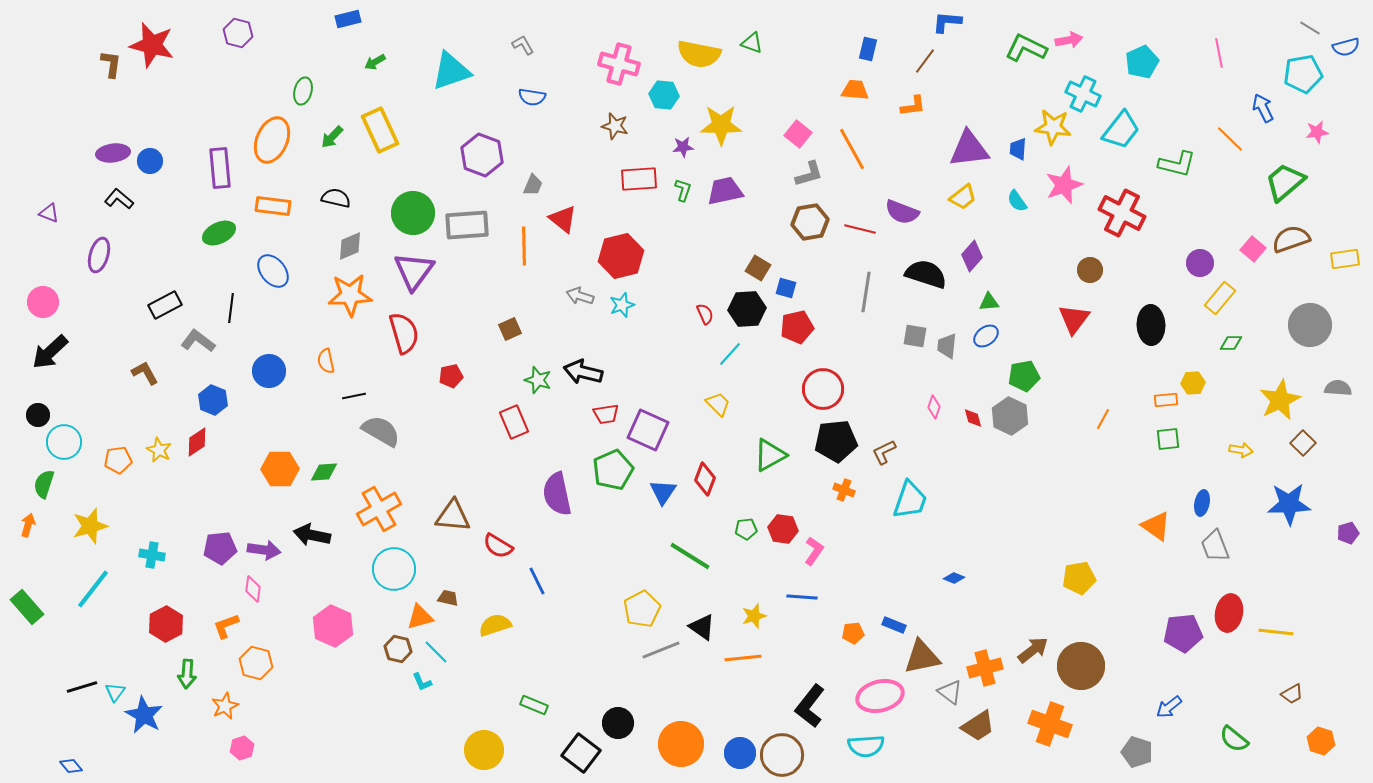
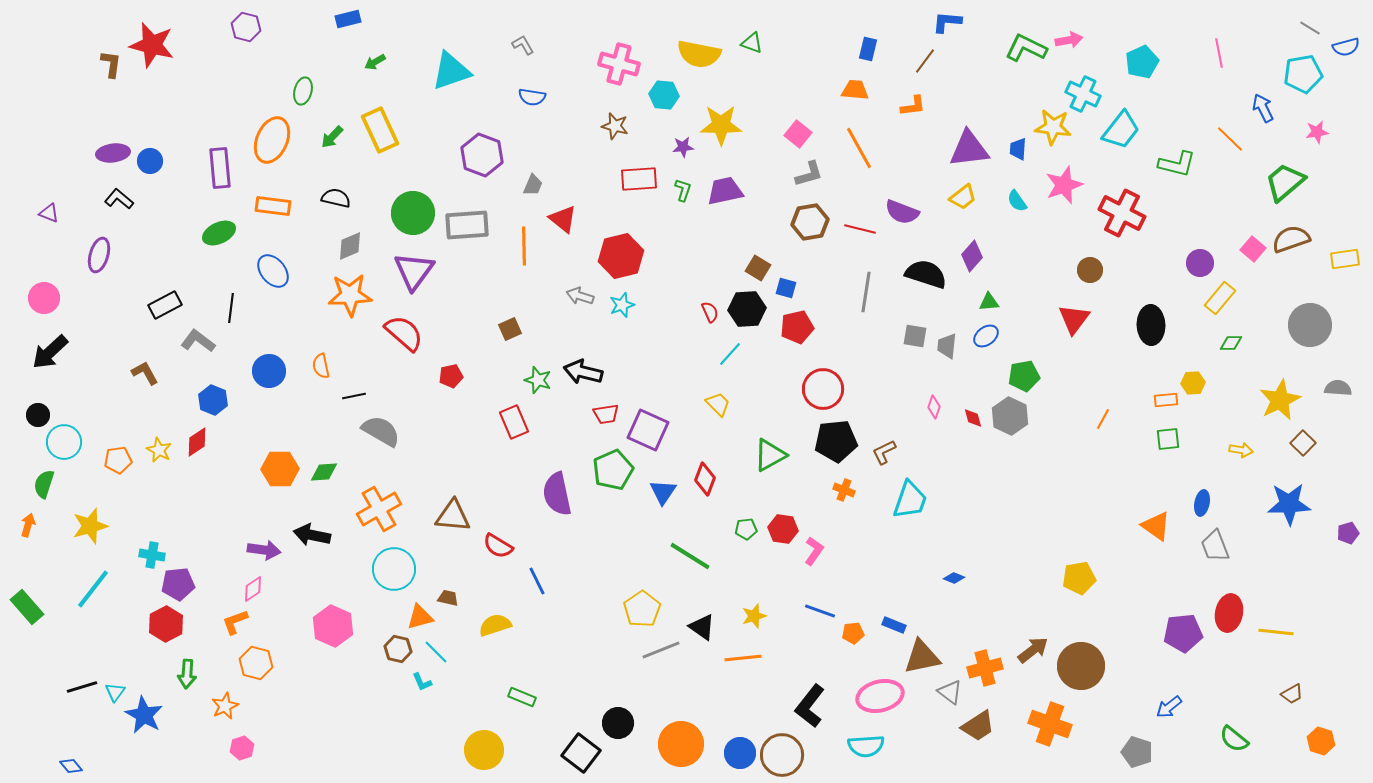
purple hexagon at (238, 33): moved 8 px right, 6 px up
orange line at (852, 149): moved 7 px right, 1 px up
pink circle at (43, 302): moved 1 px right, 4 px up
red semicircle at (705, 314): moved 5 px right, 2 px up
red semicircle at (404, 333): rotated 33 degrees counterclockwise
orange semicircle at (326, 361): moved 5 px left, 5 px down
purple pentagon at (220, 548): moved 42 px left, 36 px down
pink diamond at (253, 589): rotated 48 degrees clockwise
blue line at (802, 597): moved 18 px right, 14 px down; rotated 16 degrees clockwise
yellow pentagon at (642, 609): rotated 6 degrees counterclockwise
orange L-shape at (226, 626): moved 9 px right, 4 px up
green rectangle at (534, 705): moved 12 px left, 8 px up
